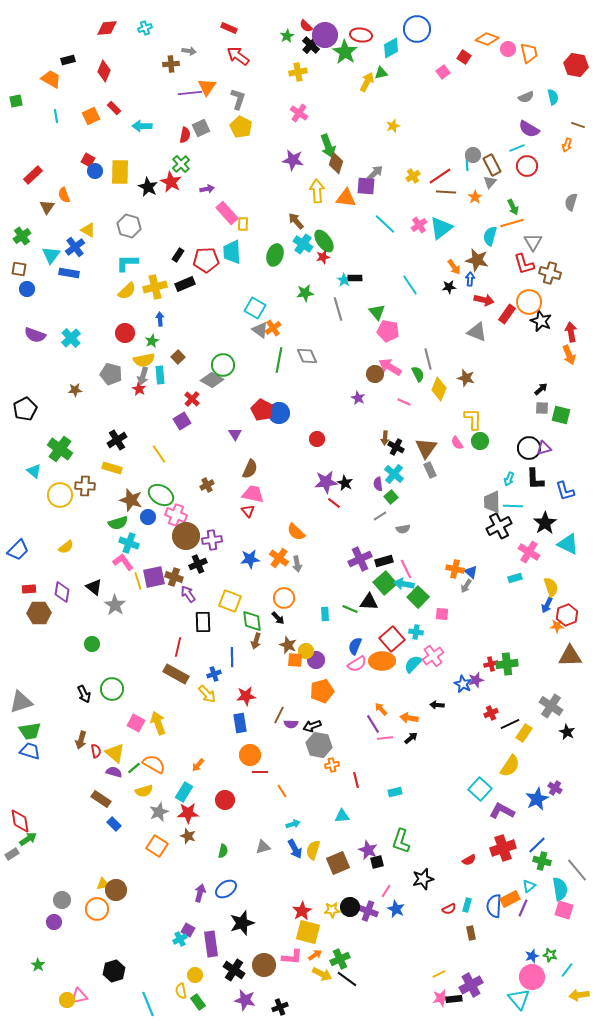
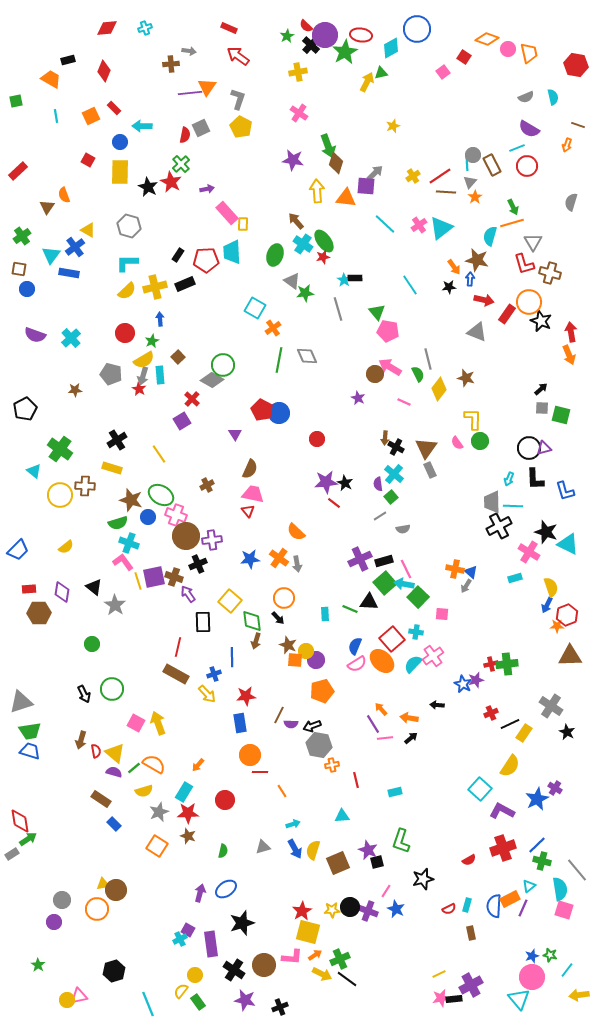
green star at (345, 52): rotated 10 degrees clockwise
blue circle at (95, 171): moved 25 px right, 29 px up
red rectangle at (33, 175): moved 15 px left, 4 px up
gray triangle at (490, 182): moved 20 px left
gray triangle at (260, 330): moved 32 px right, 49 px up
yellow semicircle at (144, 360): rotated 20 degrees counterclockwise
yellow diamond at (439, 389): rotated 15 degrees clockwise
black star at (545, 523): moved 1 px right, 9 px down; rotated 20 degrees counterclockwise
yellow square at (230, 601): rotated 20 degrees clockwise
orange ellipse at (382, 661): rotated 45 degrees clockwise
yellow semicircle at (181, 991): rotated 49 degrees clockwise
